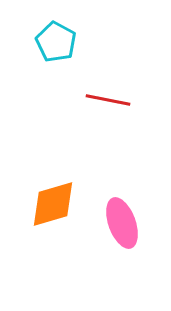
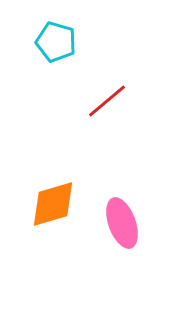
cyan pentagon: rotated 12 degrees counterclockwise
red line: moved 1 px left, 1 px down; rotated 51 degrees counterclockwise
